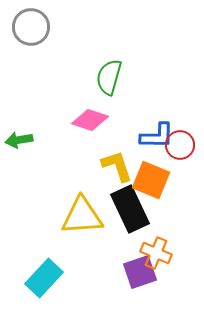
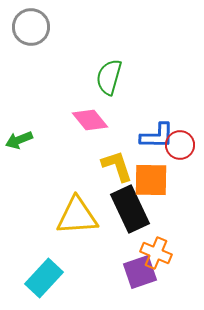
pink diamond: rotated 33 degrees clockwise
green arrow: rotated 12 degrees counterclockwise
orange square: rotated 21 degrees counterclockwise
yellow triangle: moved 5 px left
